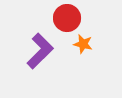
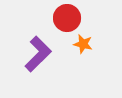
purple L-shape: moved 2 px left, 3 px down
